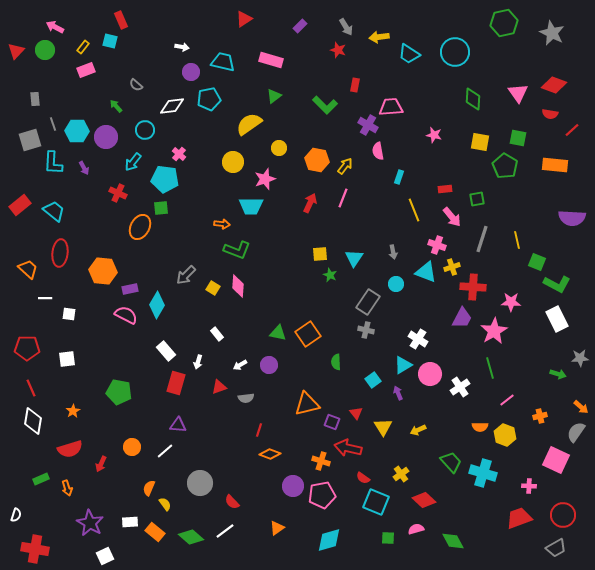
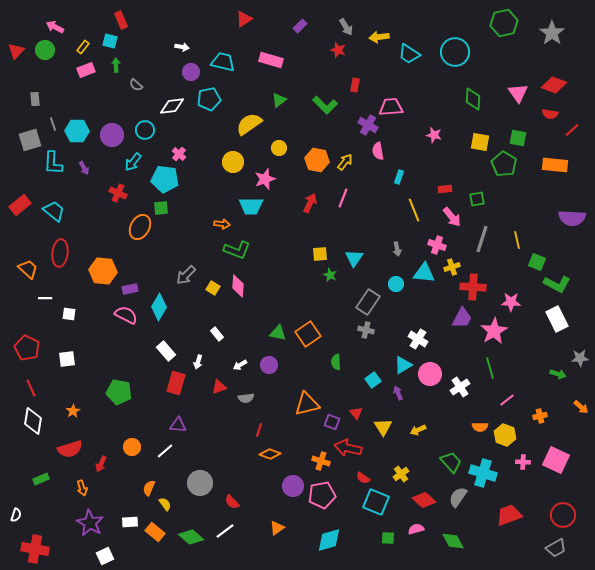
gray star at (552, 33): rotated 10 degrees clockwise
green triangle at (274, 96): moved 5 px right, 4 px down
green arrow at (116, 106): moved 41 px up; rotated 40 degrees clockwise
purple circle at (106, 137): moved 6 px right, 2 px up
yellow arrow at (345, 166): moved 4 px up
green pentagon at (505, 166): moved 1 px left, 2 px up
gray arrow at (393, 252): moved 4 px right, 3 px up
cyan triangle at (426, 272): moved 2 px left, 1 px down; rotated 15 degrees counterclockwise
cyan diamond at (157, 305): moved 2 px right, 2 px down
red pentagon at (27, 348): rotated 25 degrees clockwise
gray semicircle at (576, 432): moved 118 px left, 65 px down
pink cross at (529, 486): moved 6 px left, 24 px up
orange arrow at (67, 488): moved 15 px right
red trapezoid at (519, 518): moved 10 px left, 3 px up
